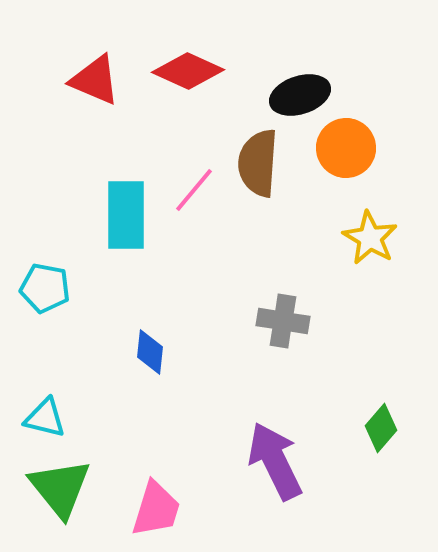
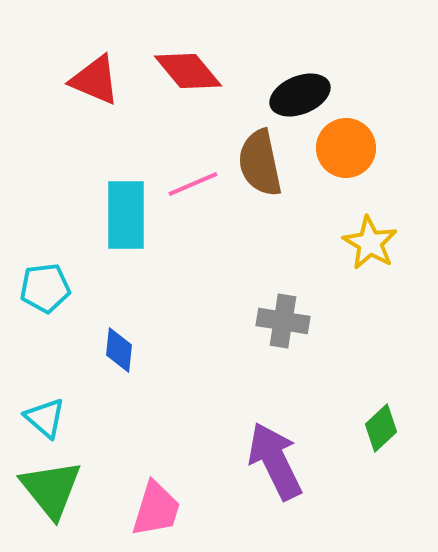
red diamond: rotated 26 degrees clockwise
black ellipse: rotated 4 degrees counterclockwise
brown semicircle: moved 2 px right; rotated 16 degrees counterclockwise
pink line: moved 1 px left, 6 px up; rotated 27 degrees clockwise
yellow star: moved 5 px down
cyan pentagon: rotated 18 degrees counterclockwise
blue diamond: moved 31 px left, 2 px up
cyan triangle: rotated 27 degrees clockwise
green diamond: rotated 6 degrees clockwise
green triangle: moved 9 px left, 1 px down
